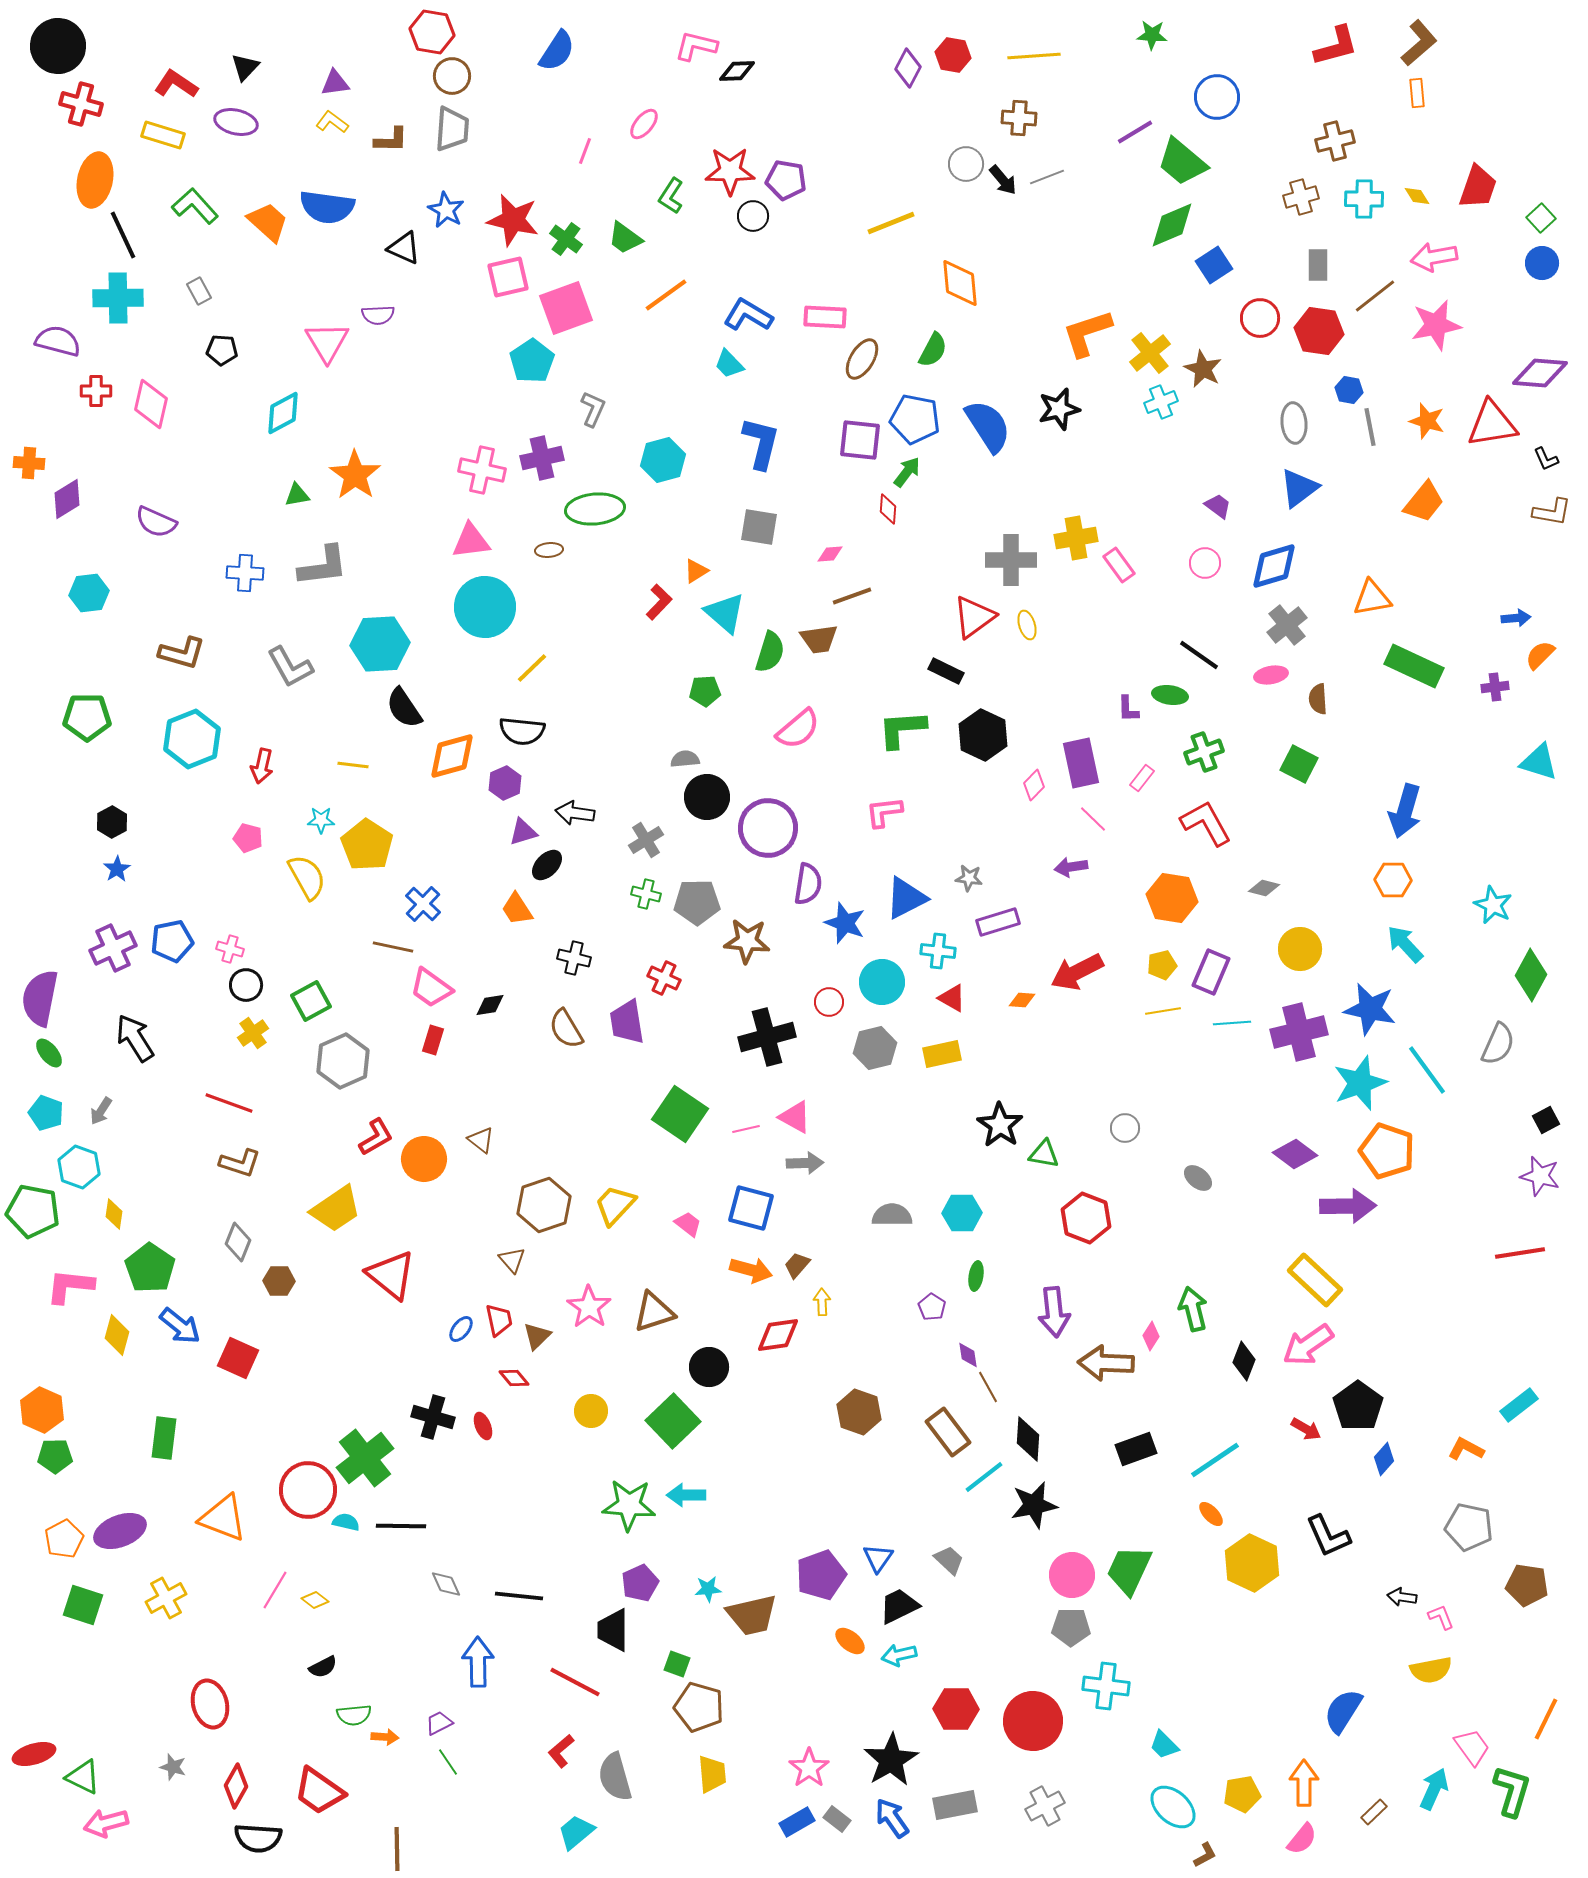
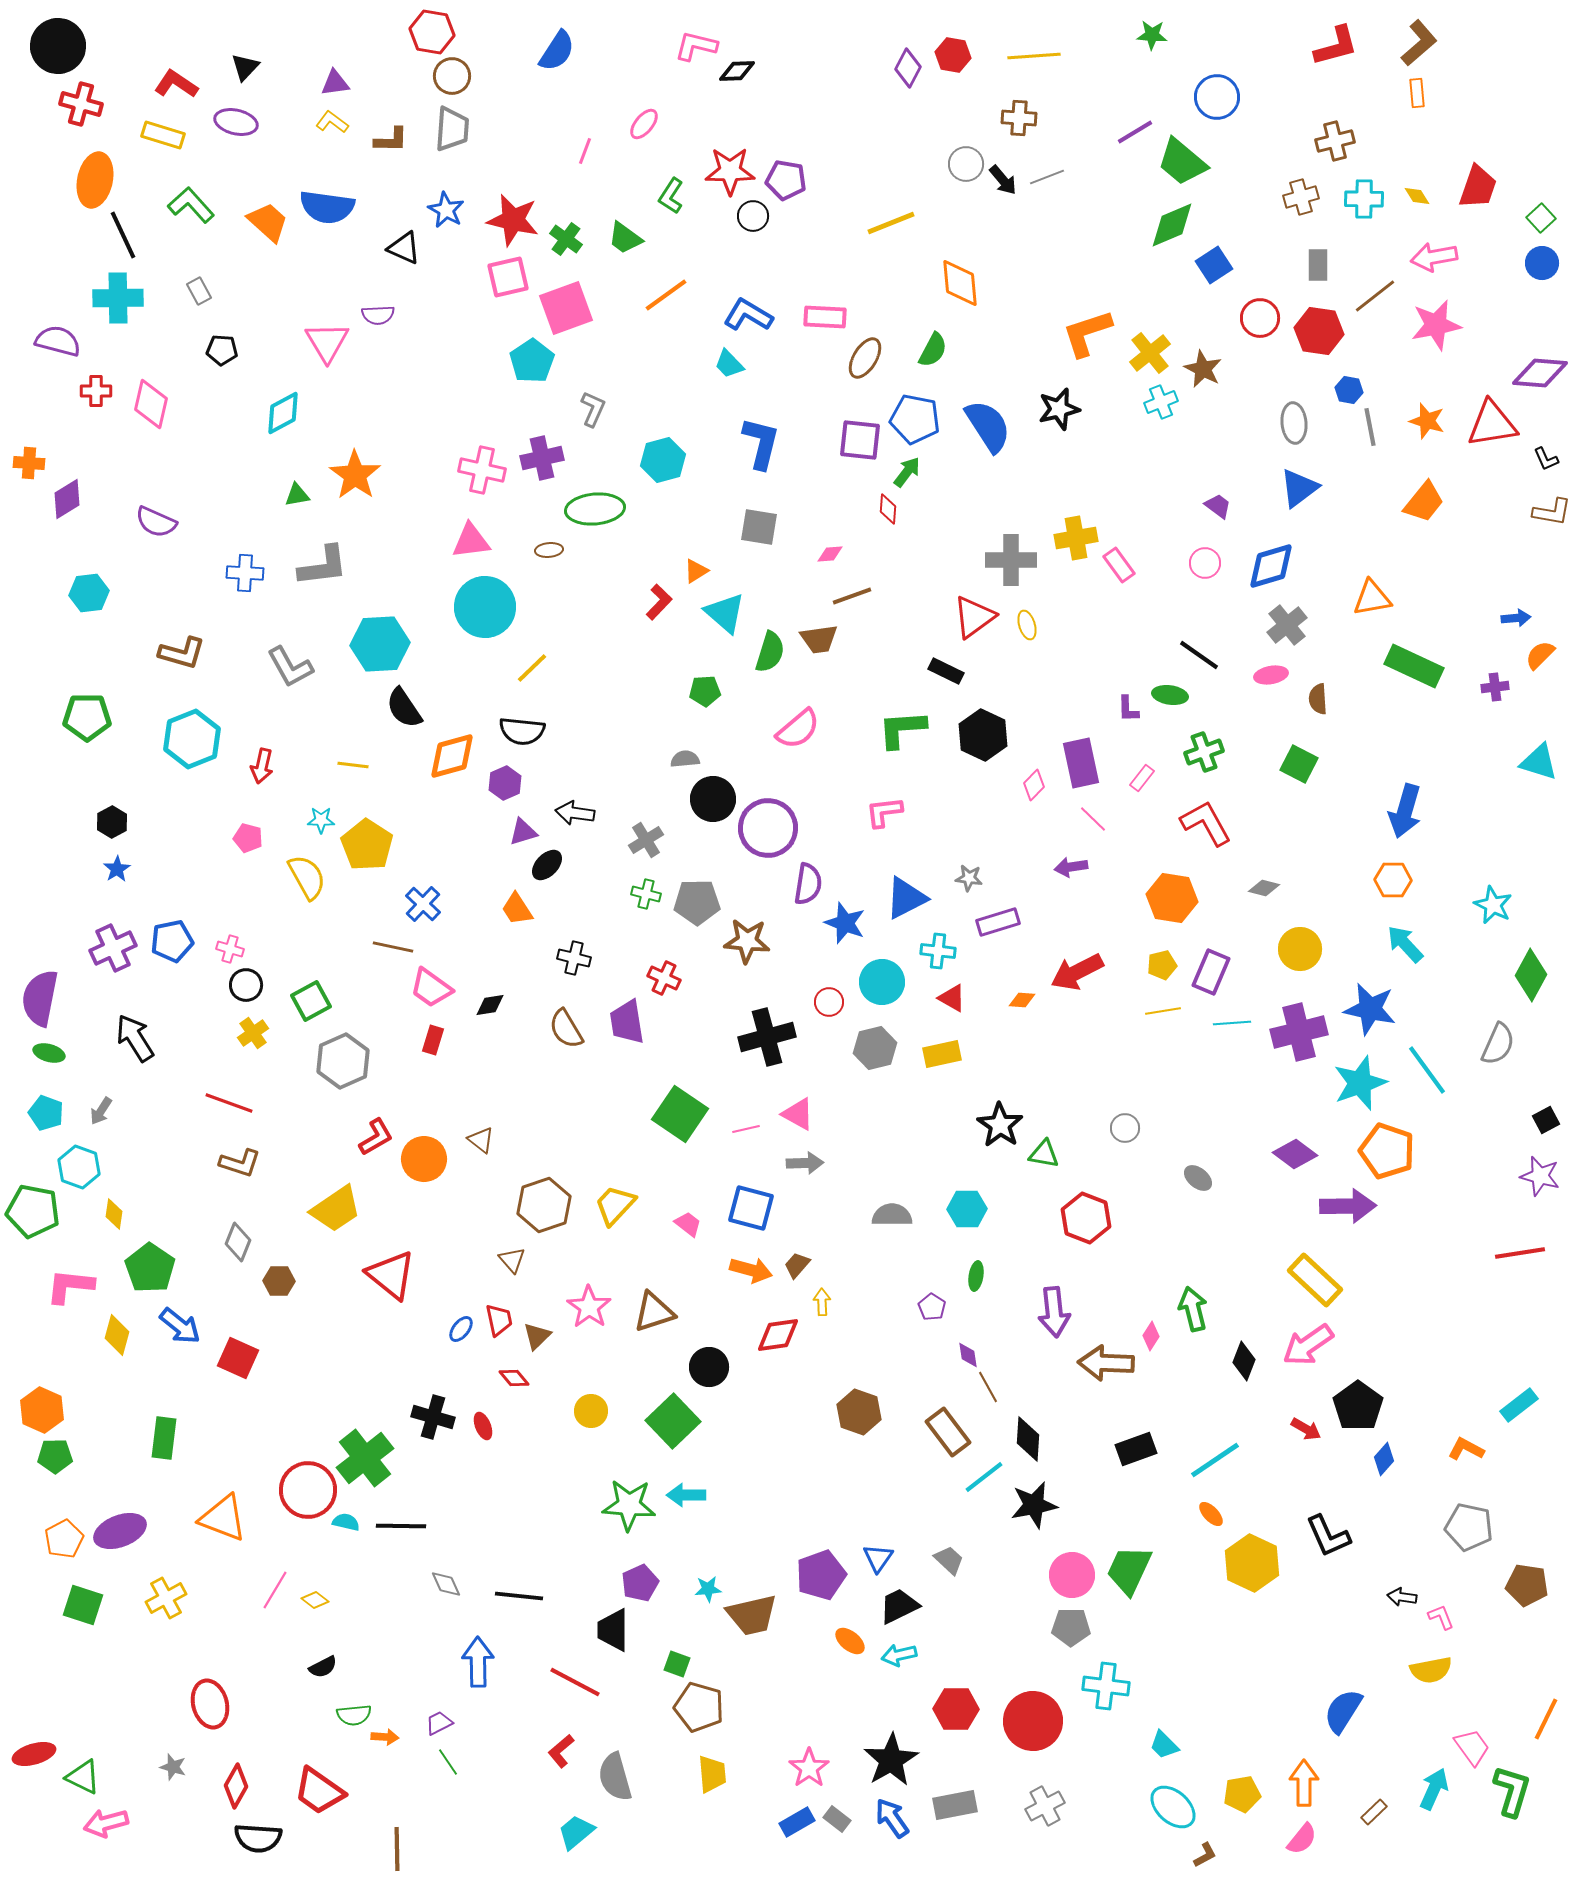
green L-shape at (195, 206): moved 4 px left, 1 px up
brown ellipse at (862, 359): moved 3 px right, 1 px up
blue diamond at (1274, 566): moved 3 px left
black circle at (707, 797): moved 6 px right, 2 px down
green ellipse at (49, 1053): rotated 36 degrees counterclockwise
pink triangle at (795, 1117): moved 3 px right, 3 px up
cyan hexagon at (962, 1213): moved 5 px right, 4 px up
